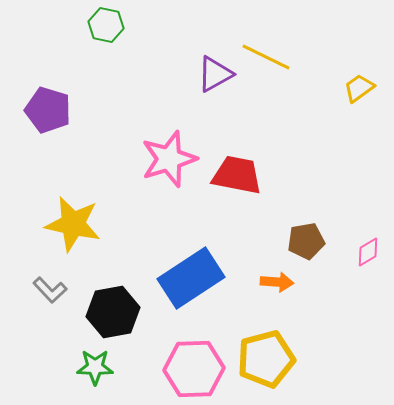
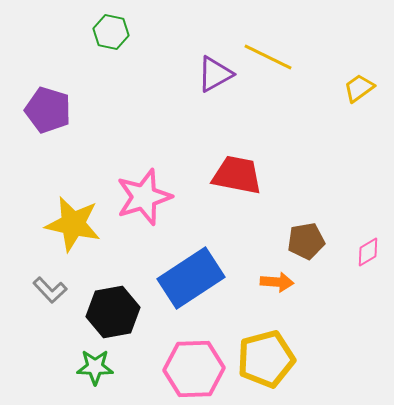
green hexagon: moved 5 px right, 7 px down
yellow line: moved 2 px right
pink star: moved 25 px left, 38 px down
